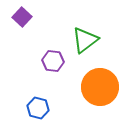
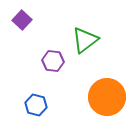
purple square: moved 3 px down
orange circle: moved 7 px right, 10 px down
blue hexagon: moved 2 px left, 3 px up
